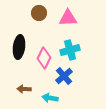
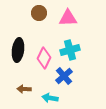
black ellipse: moved 1 px left, 3 px down
